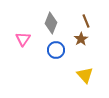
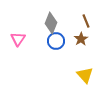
pink triangle: moved 5 px left
blue circle: moved 9 px up
